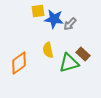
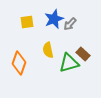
yellow square: moved 11 px left, 11 px down
blue star: rotated 30 degrees counterclockwise
orange diamond: rotated 35 degrees counterclockwise
